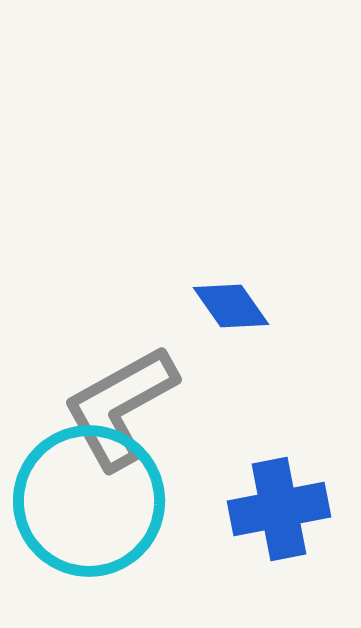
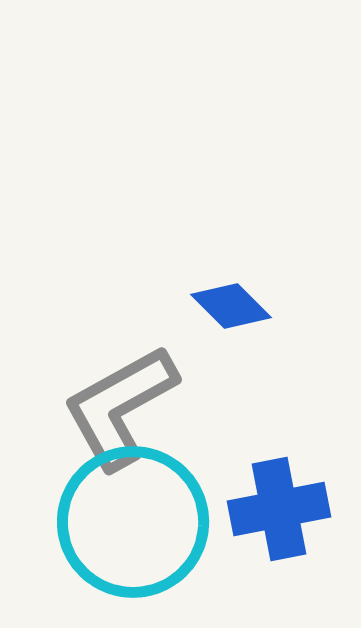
blue diamond: rotated 10 degrees counterclockwise
cyan circle: moved 44 px right, 21 px down
